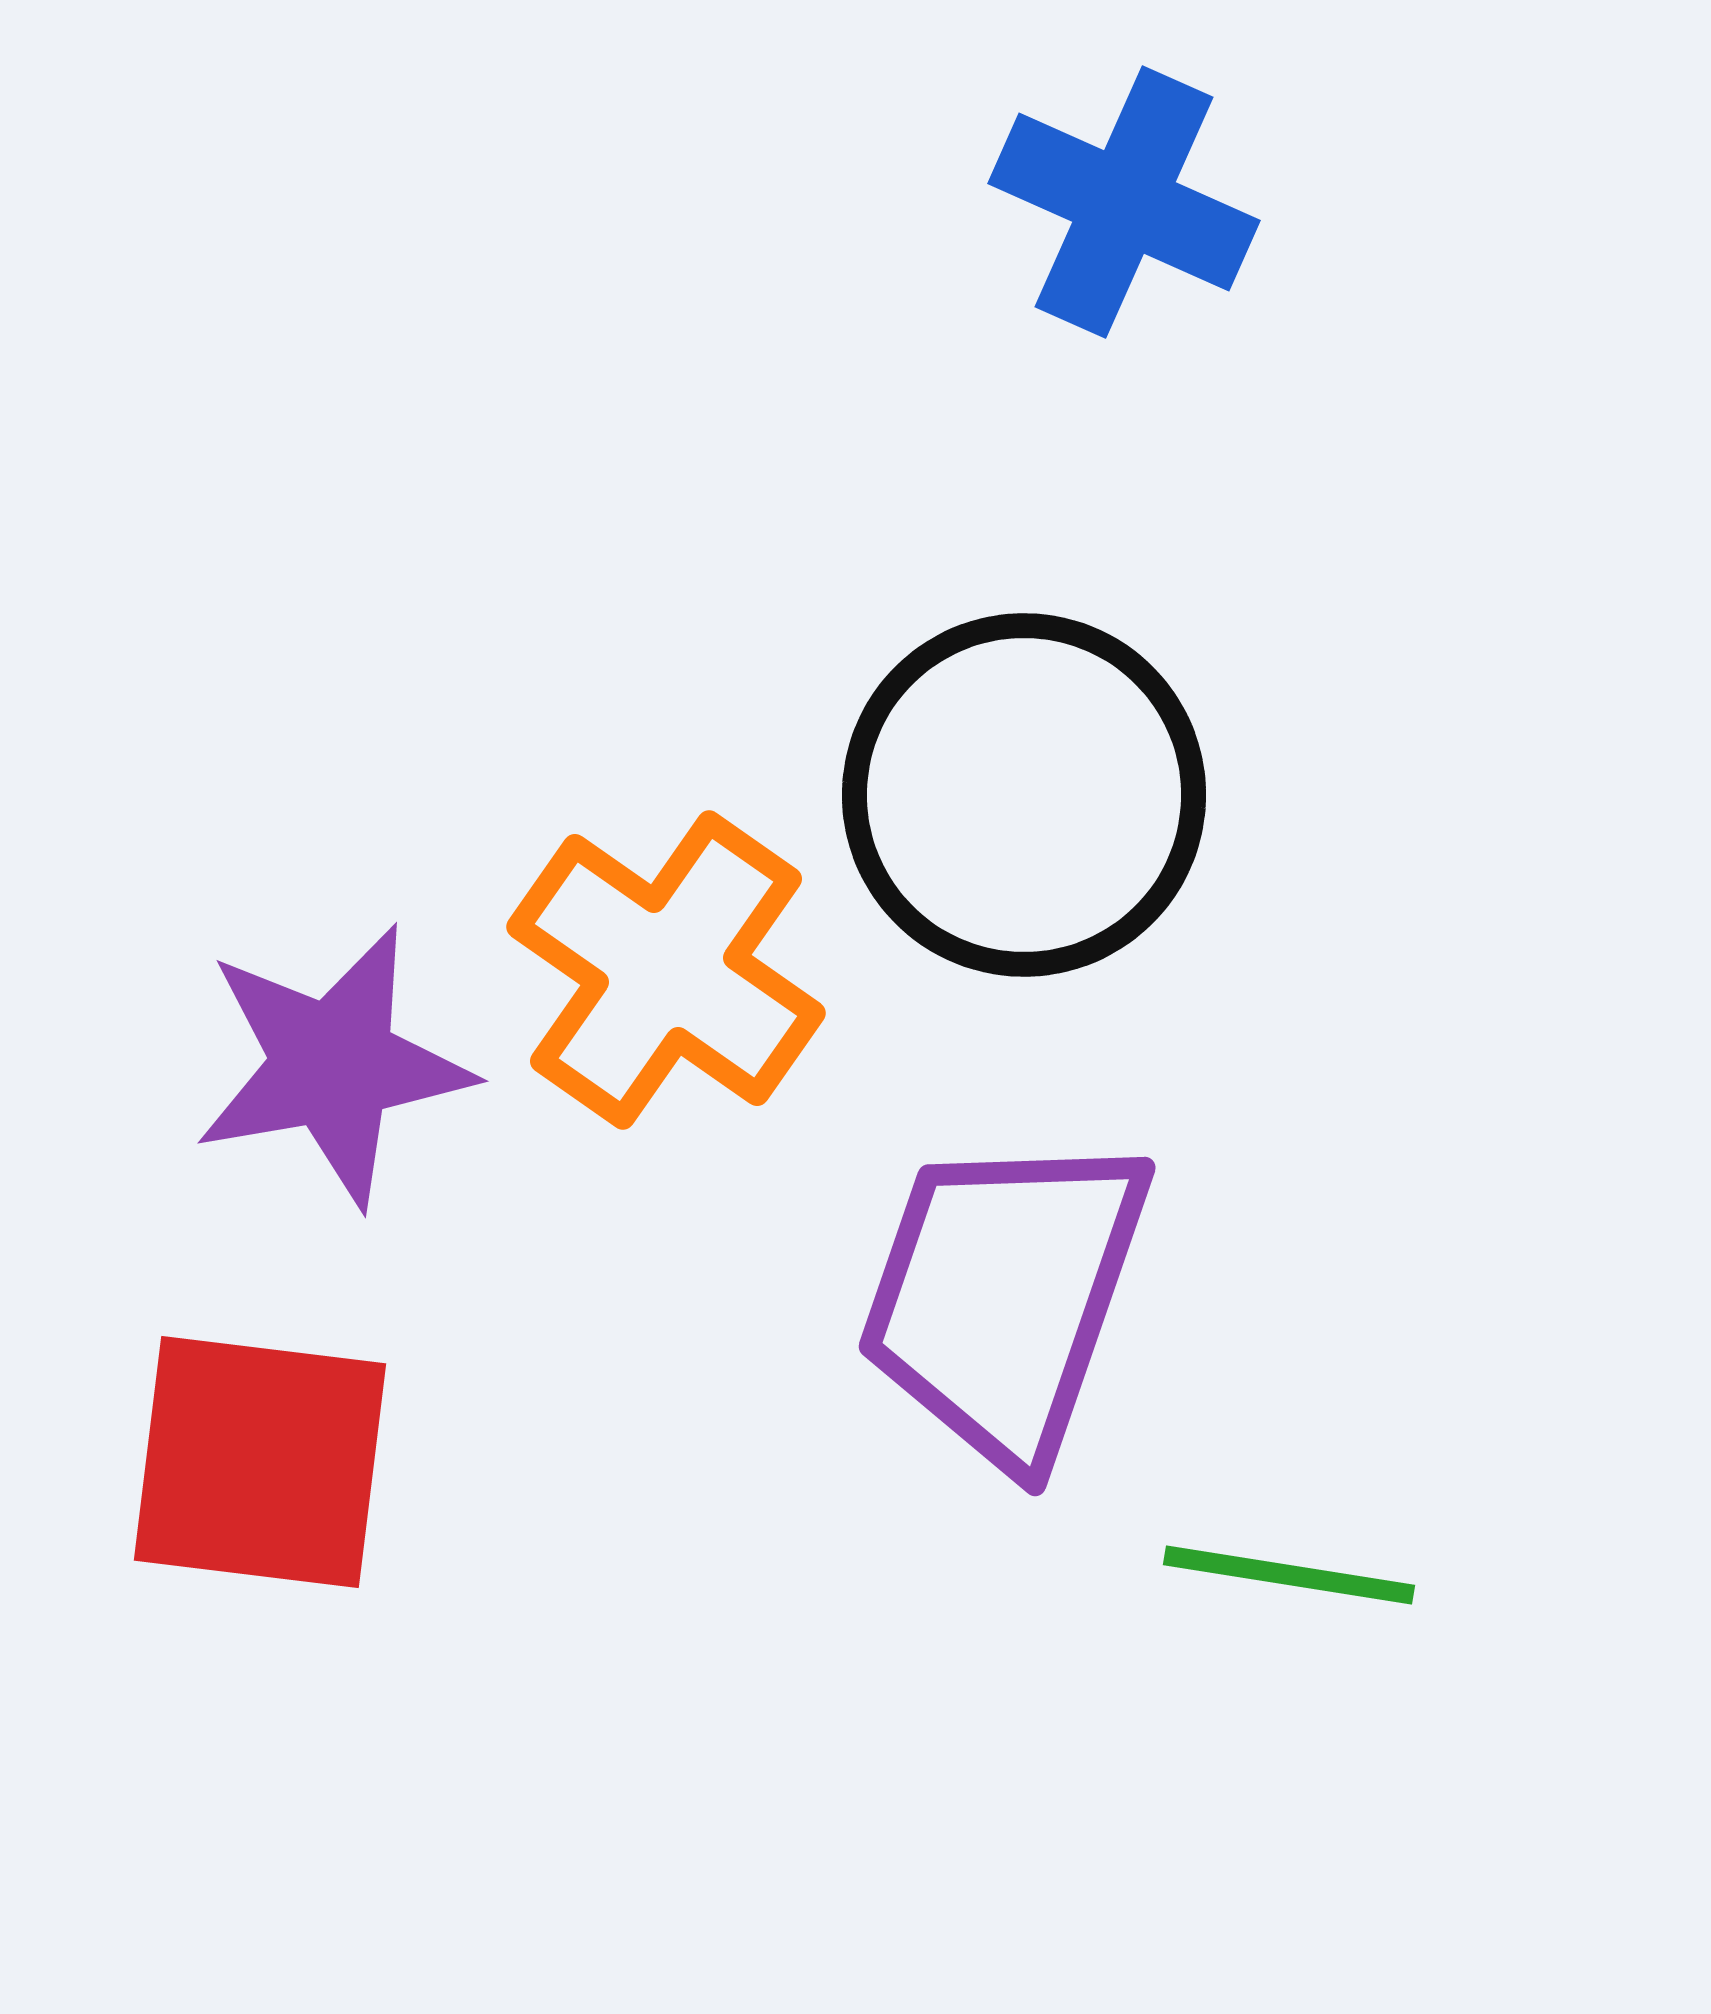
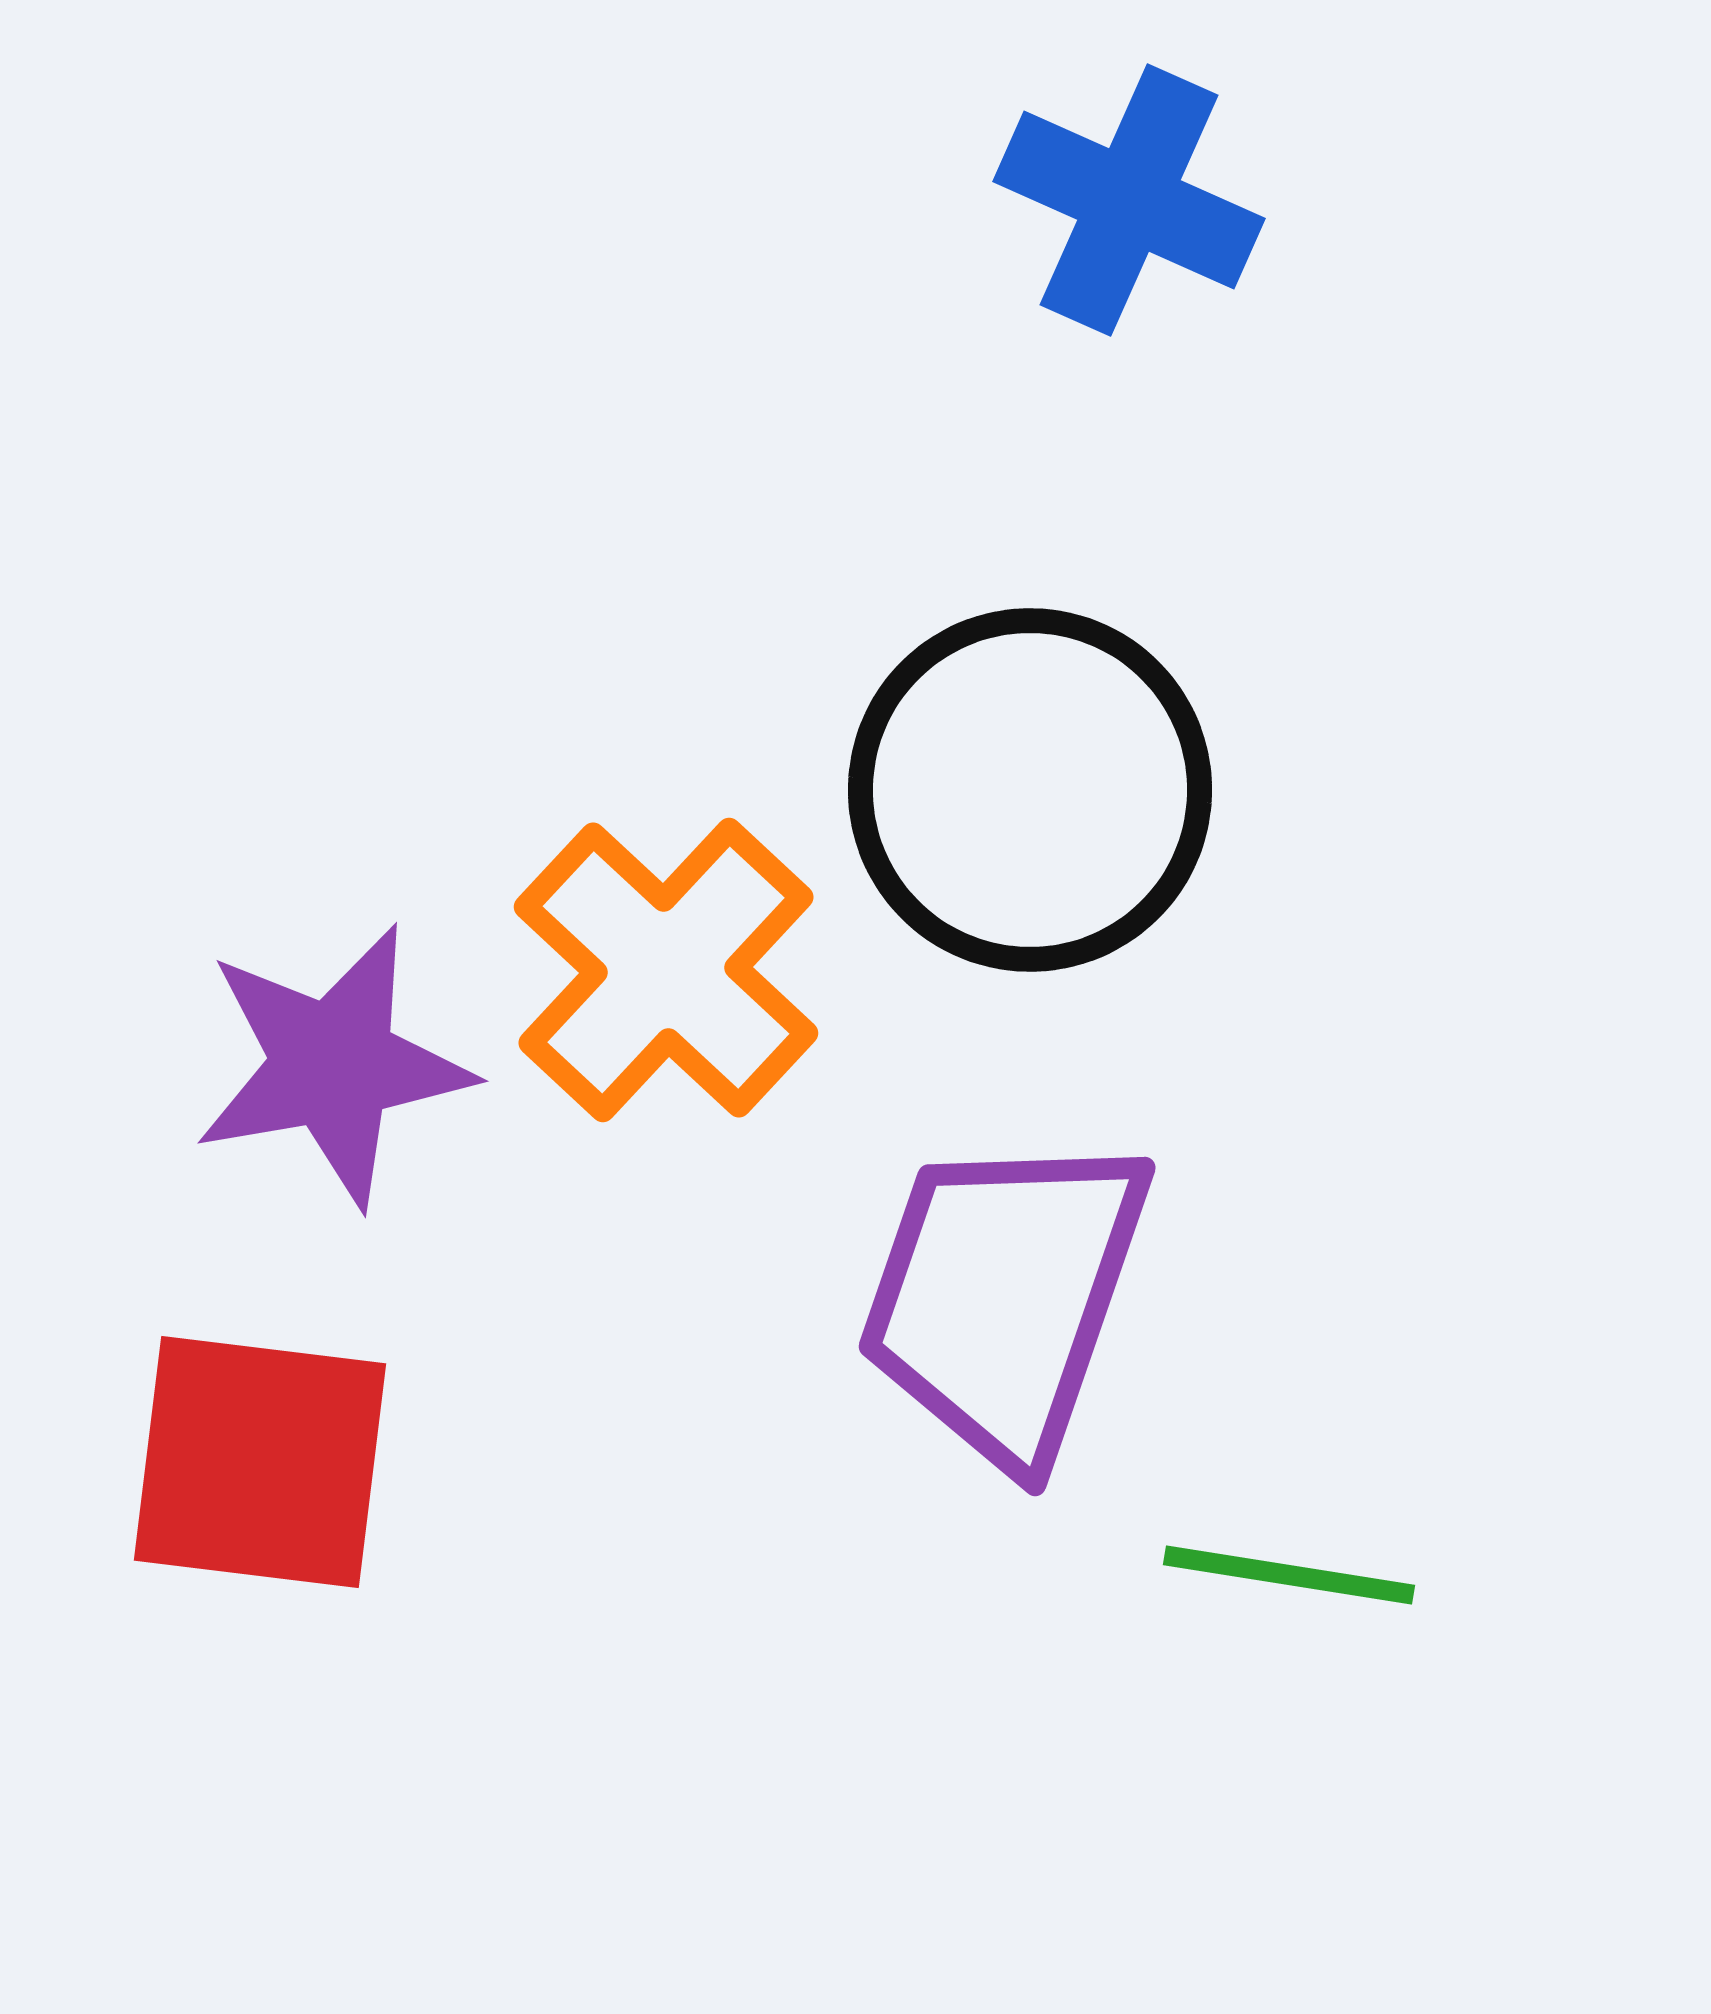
blue cross: moved 5 px right, 2 px up
black circle: moved 6 px right, 5 px up
orange cross: rotated 8 degrees clockwise
